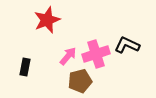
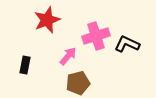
black L-shape: moved 1 px up
pink cross: moved 18 px up
black rectangle: moved 2 px up
brown pentagon: moved 2 px left, 2 px down
